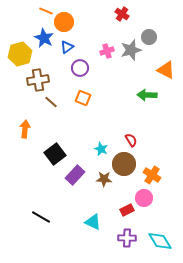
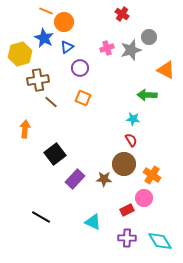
pink cross: moved 3 px up
cyan star: moved 32 px right, 30 px up; rotated 16 degrees counterclockwise
purple rectangle: moved 4 px down
